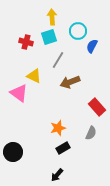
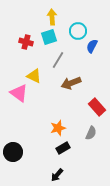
brown arrow: moved 1 px right, 1 px down
